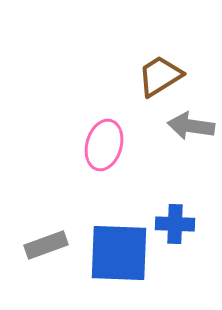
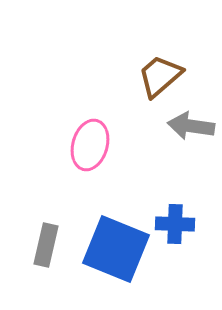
brown trapezoid: rotated 9 degrees counterclockwise
pink ellipse: moved 14 px left
gray rectangle: rotated 57 degrees counterclockwise
blue square: moved 3 px left, 4 px up; rotated 20 degrees clockwise
